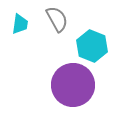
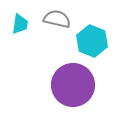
gray semicircle: rotated 48 degrees counterclockwise
cyan hexagon: moved 5 px up
